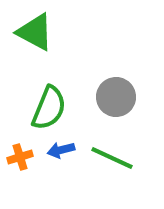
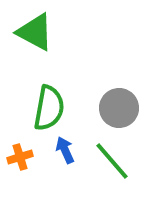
gray circle: moved 3 px right, 11 px down
green semicircle: rotated 12 degrees counterclockwise
blue arrow: moved 4 px right; rotated 80 degrees clockwise
green line: moved 3 px down; rotated 24 degrees clockwise
